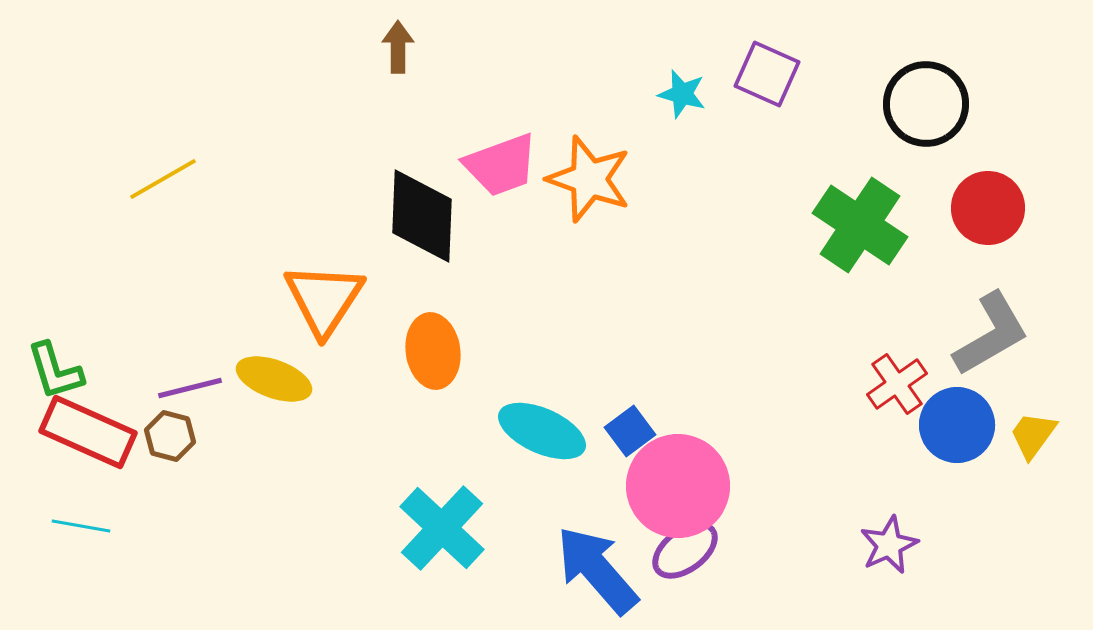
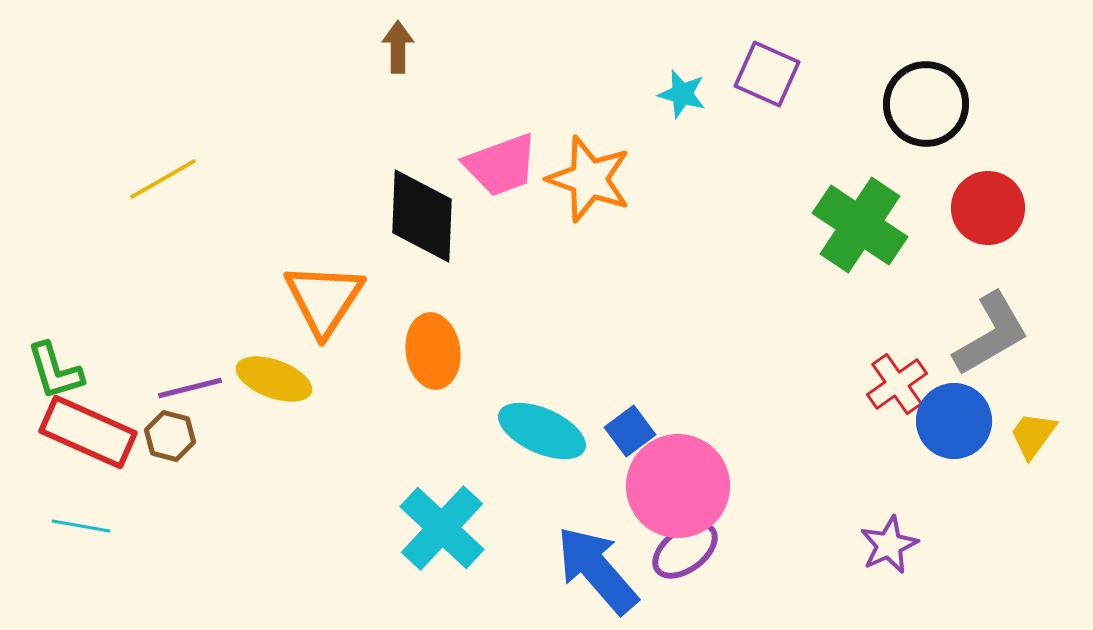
blue circle: moved 3 px left, 4 px up
